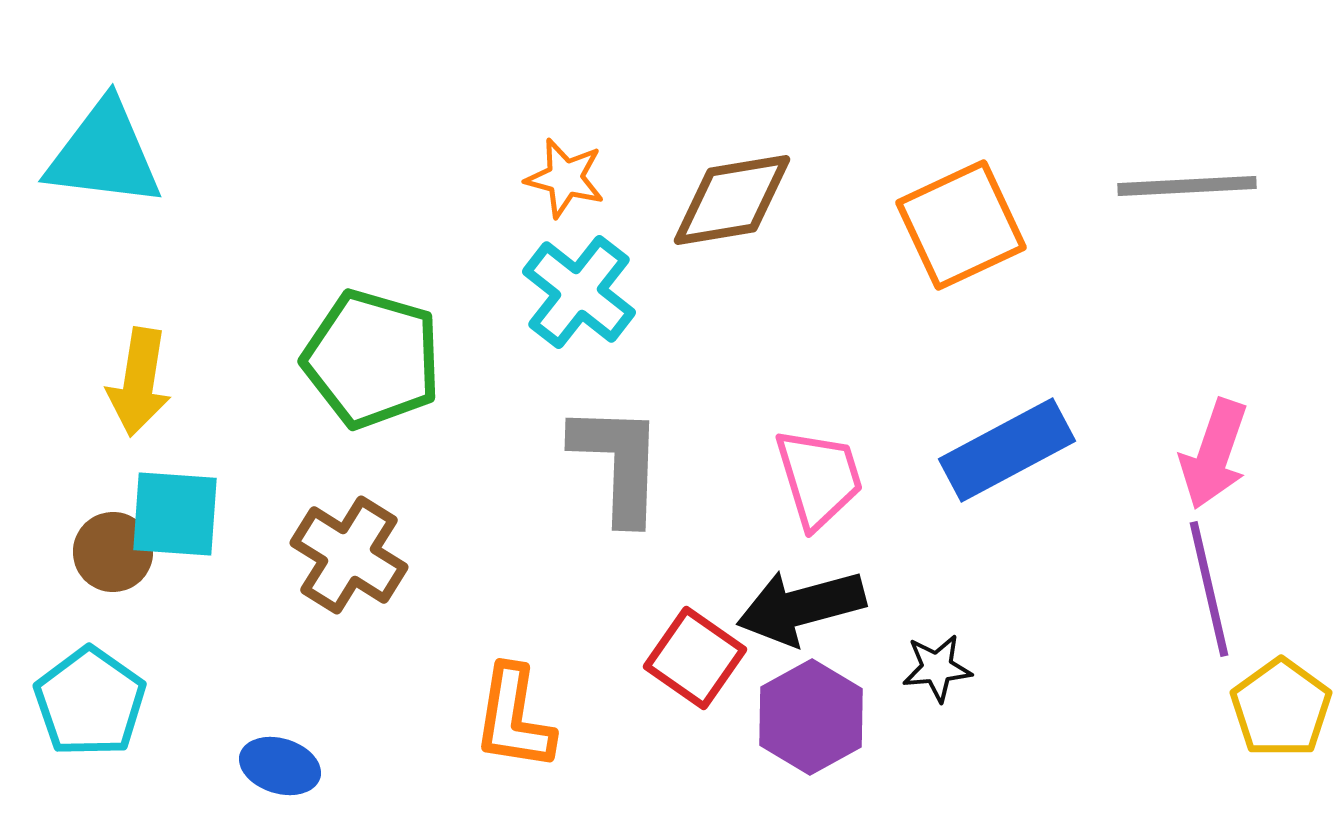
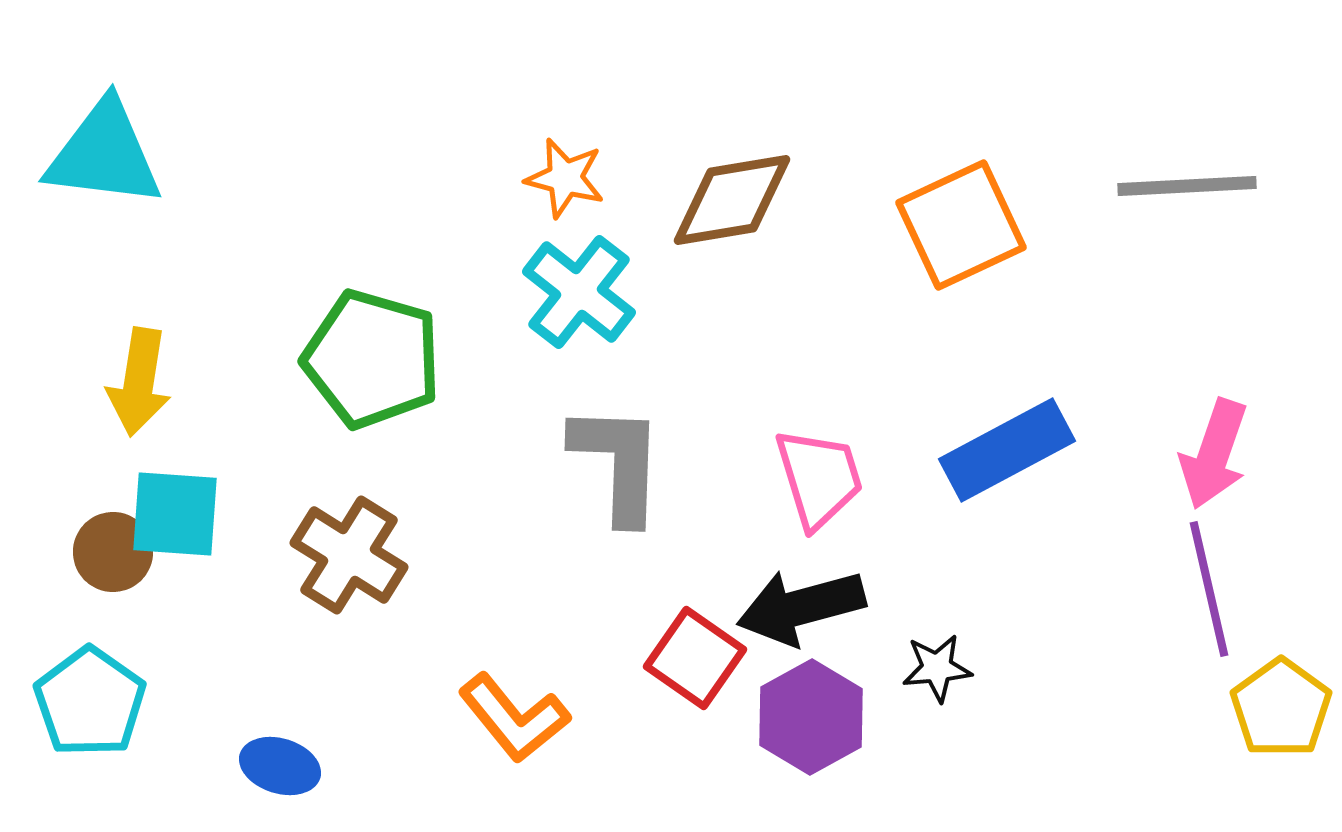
orange L-shape: rotated 48 degrees counterclockwise
